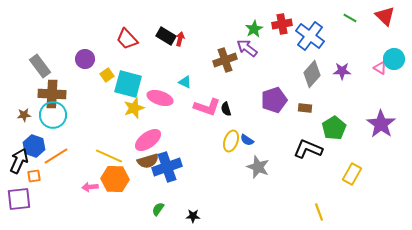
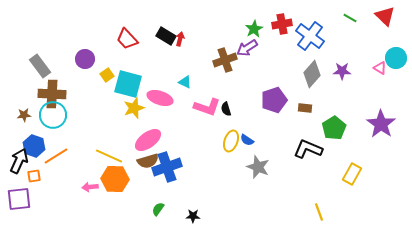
purple arrow at (247, 48): rotated 70 degrees counterclockwise
cyan circle at (394, 59): moved 2 px right, 1 px up
